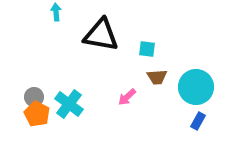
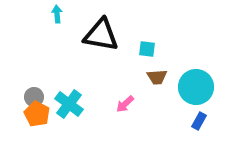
cyan arrow: moved 1 px right, 2 px down
pink arrow: moved 2 px left, 7 px down
blue rectangle: moved 1 px right
